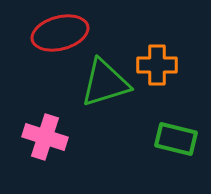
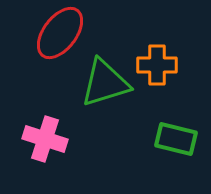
red ellipse: rotated 38 degrees counterclockwise
pink cross: moved 2 px down
